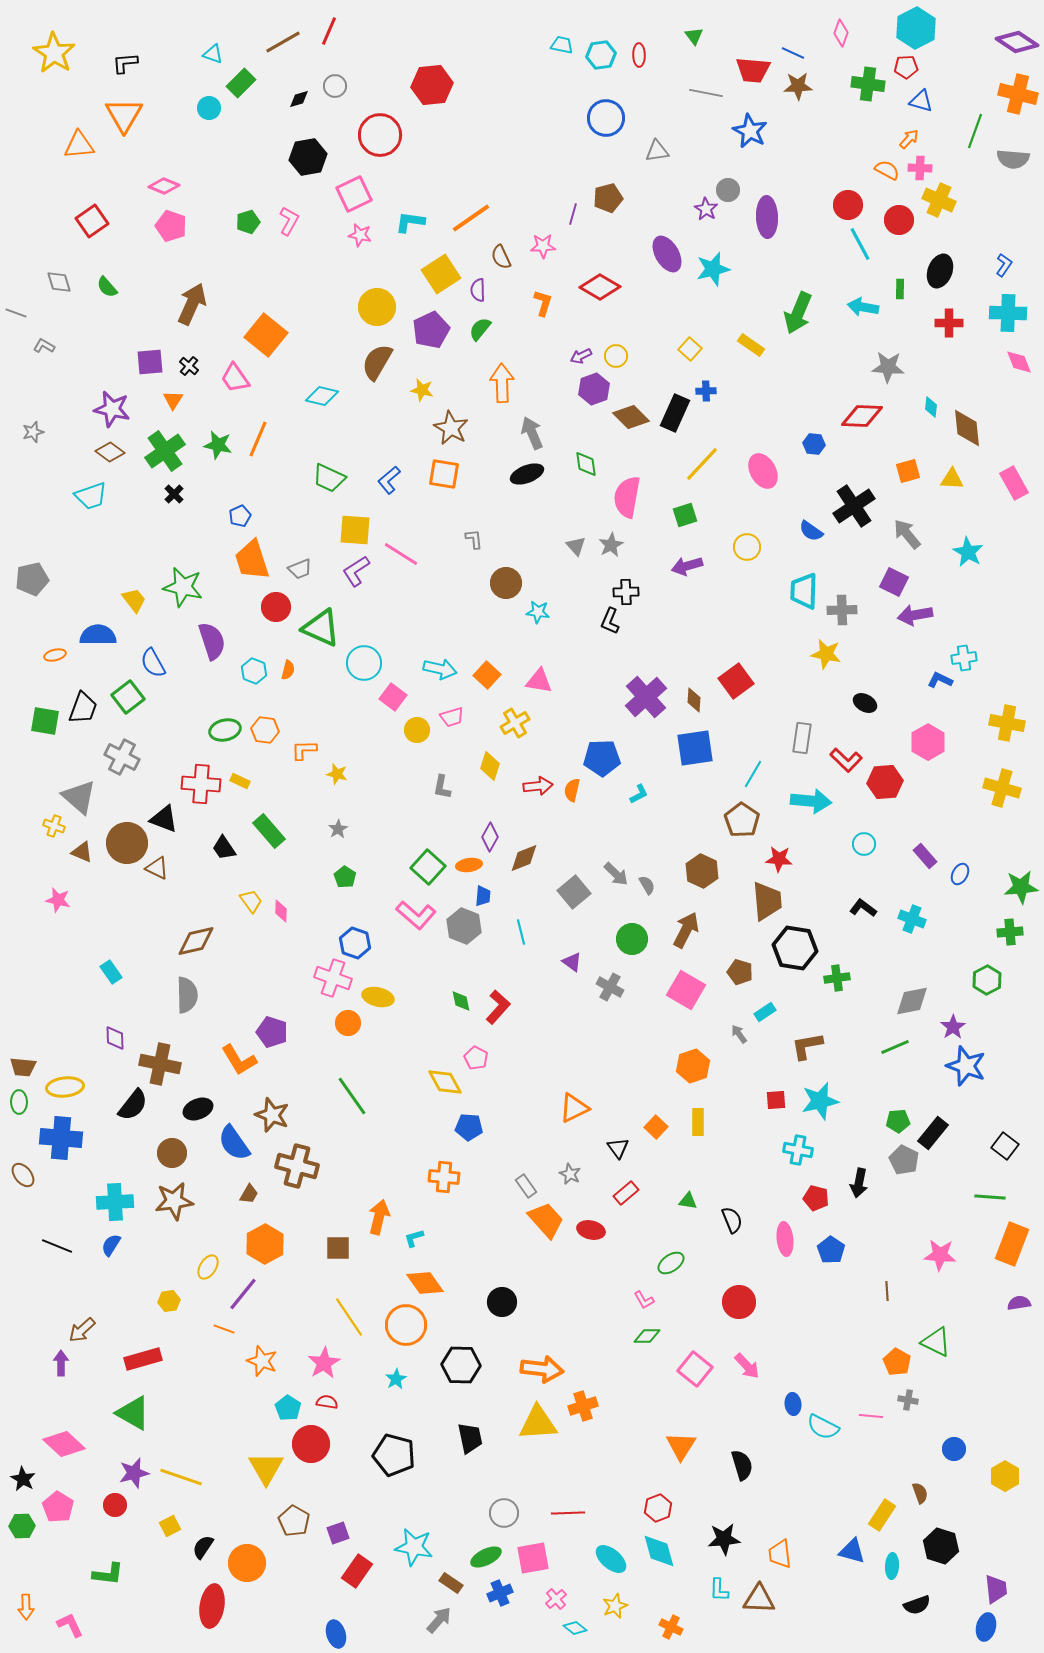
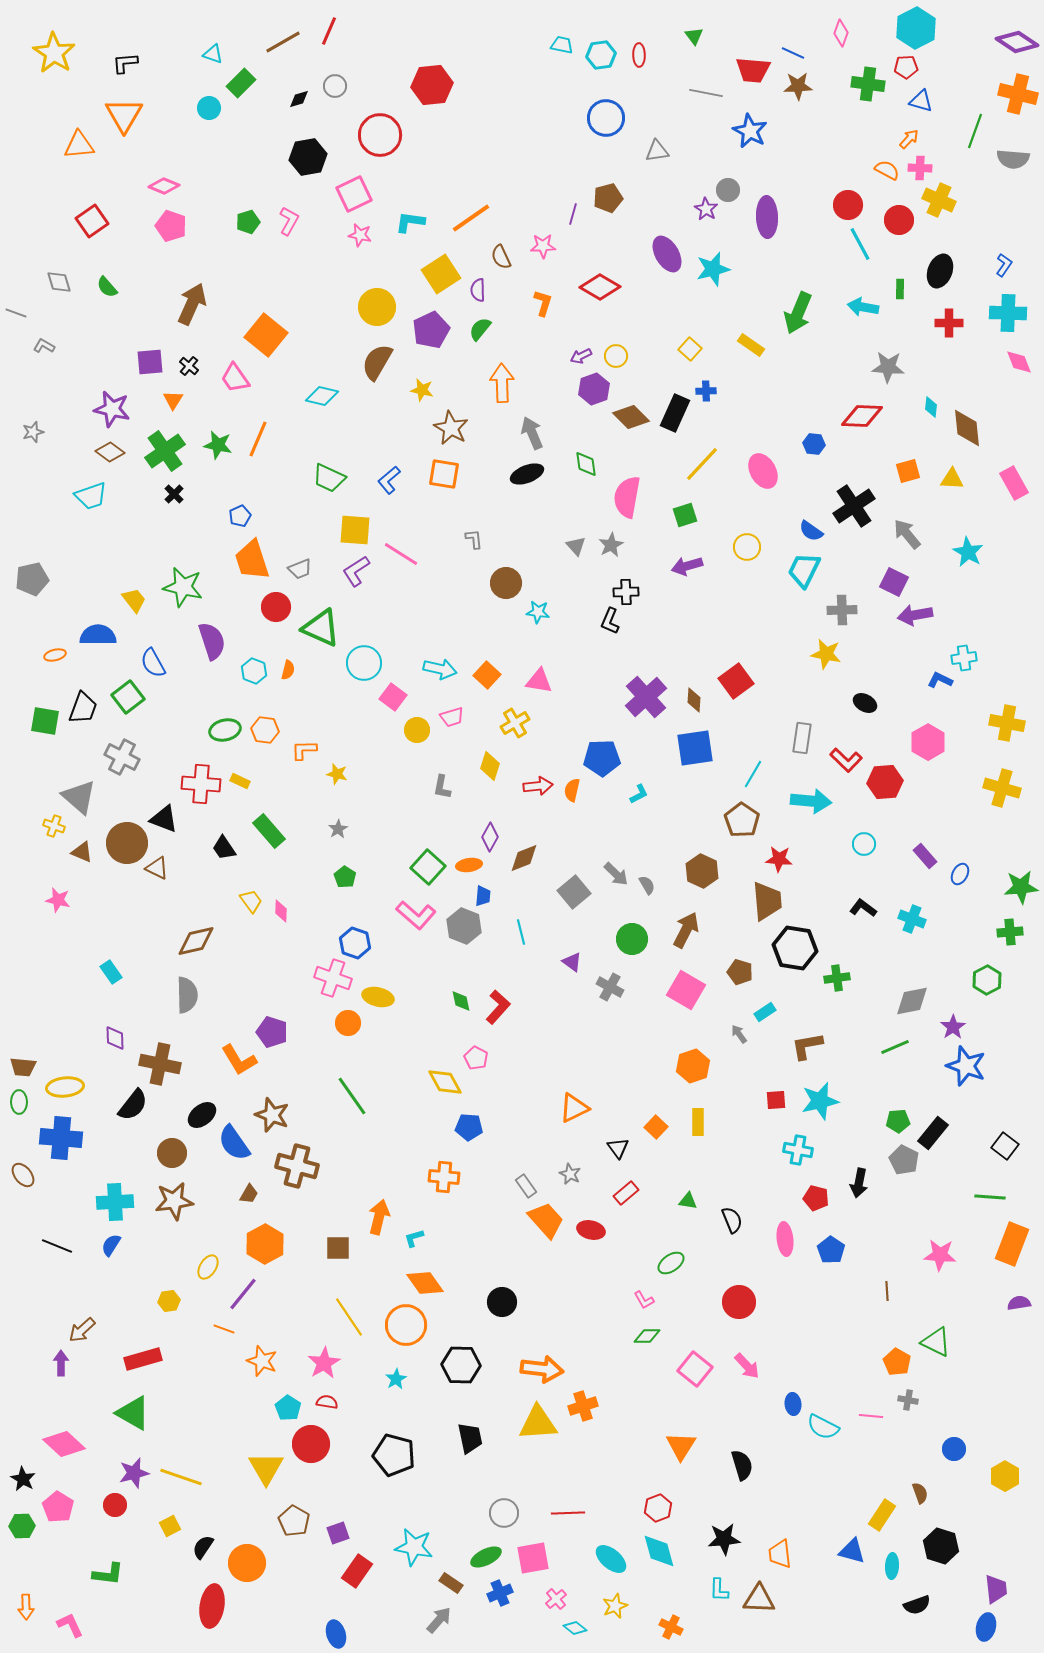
cyan trapezoid at (804, 591): moved 21 px up; rotated 24 degrees clockwise
black ellipse at (198, 1109): moved 4 px right, 6 px down; rotated 16 degrees counterclockwise
